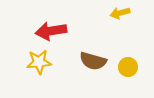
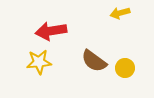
brown semicircle: moved 1 px right; rotated 20 degrees clockwise
yellow circle: moved 3 px left, 1 px down
